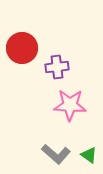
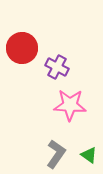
purple cross: rotated 35 degrees clockwise
gray L-shape: rotated 96 degrees counterclockwise
